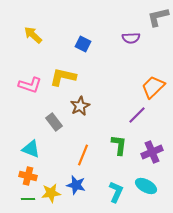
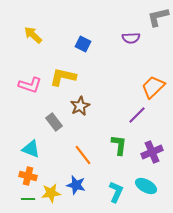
orange line: rotated 60 degrees counterclockwise
